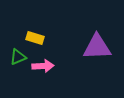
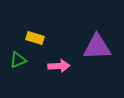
green triangle: moved 3 px down
pink arrow: moved 16 px right
